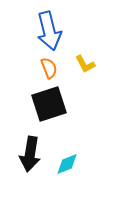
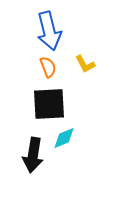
orange semicircle: moved 1 px left, 1 px up
black square: rotated 15 degrees clockwise
black arrow: moved 3 px right, 1 px down
cyan diamond: moved 3 px left, 26 px up
